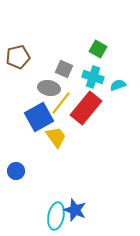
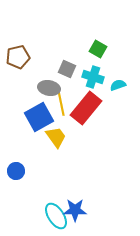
gray square: moved 3 px right
yellow line: rotated 50 degrees counterclockwise
blue star: rotated 20 degrees counterclockwise
cyan ellipse: rotated 44 degrees counterclockwise
